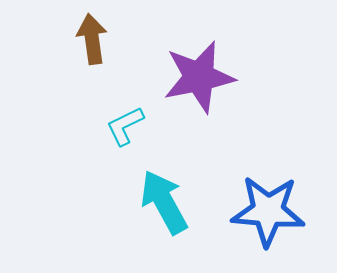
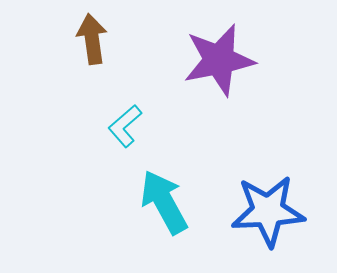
purple star: moved 20 px right, 17 px up
cyan L-shape: rotated 15 degrees counterclockwise
blue star: rotated 8 degrees counterclockwise
